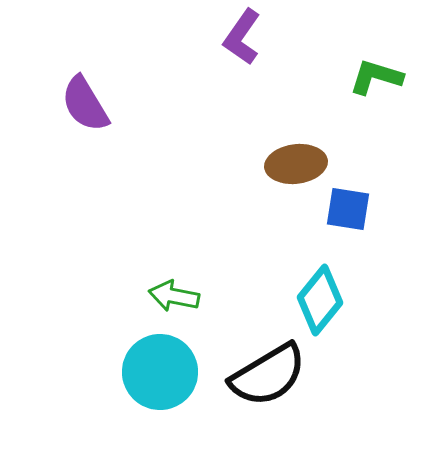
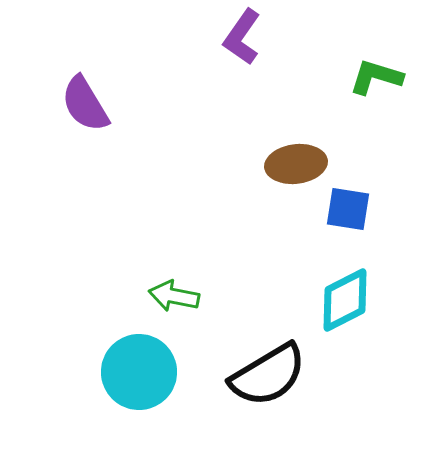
cyan diamond: moved 25 px right; rotated 24 degrees clockwise
cyan circle: moved 21 px left
